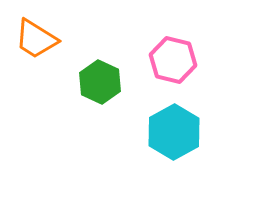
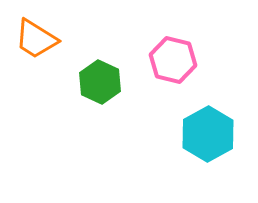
cyan hexagon: moved 34 px right, 2 px down
